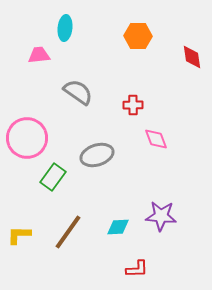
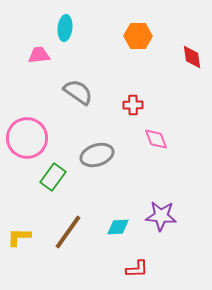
yellow L-shape: moved 2 px down
